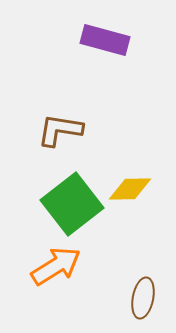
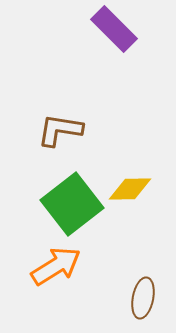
purple rectangle: moved 9 px right, 11 px up; rotated 30 degrees clockwise
